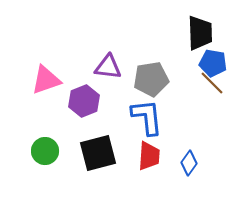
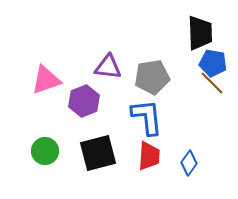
gray pentagon: moved 1 px right, 2 px up
